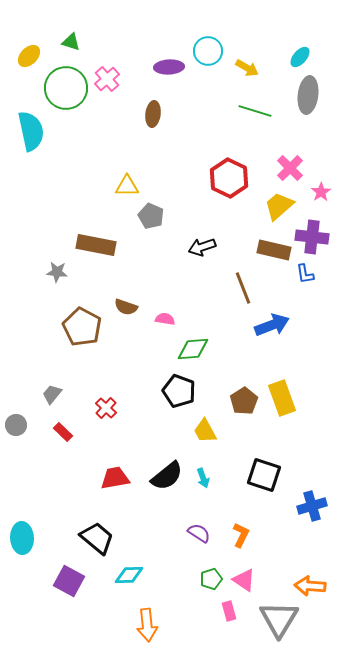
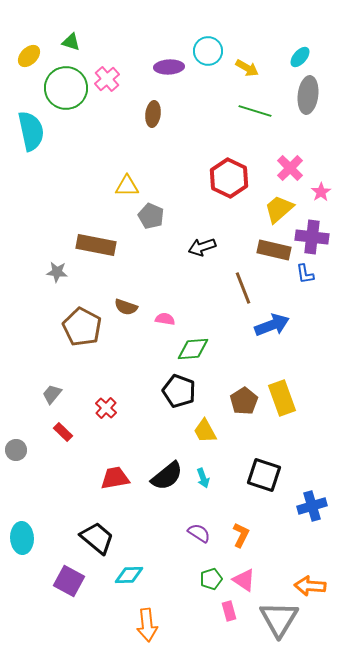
yellow trapezoid at (279, 206): moved 3 px down
gray circle at (16, 425): moved 25 px down
